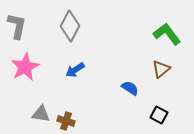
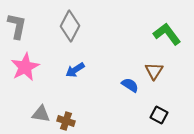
brown triangle: moved 7 px left, 2 px down; rotated 18 degrees counterclockwise
blue semicircle: moved 3 px up
